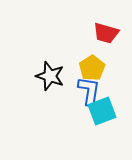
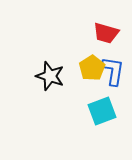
blue L-shape: moved 24 px right, 20 px up
